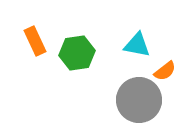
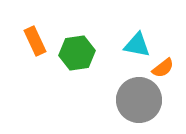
orange semicircle: moved 2 px left, 3 px up
